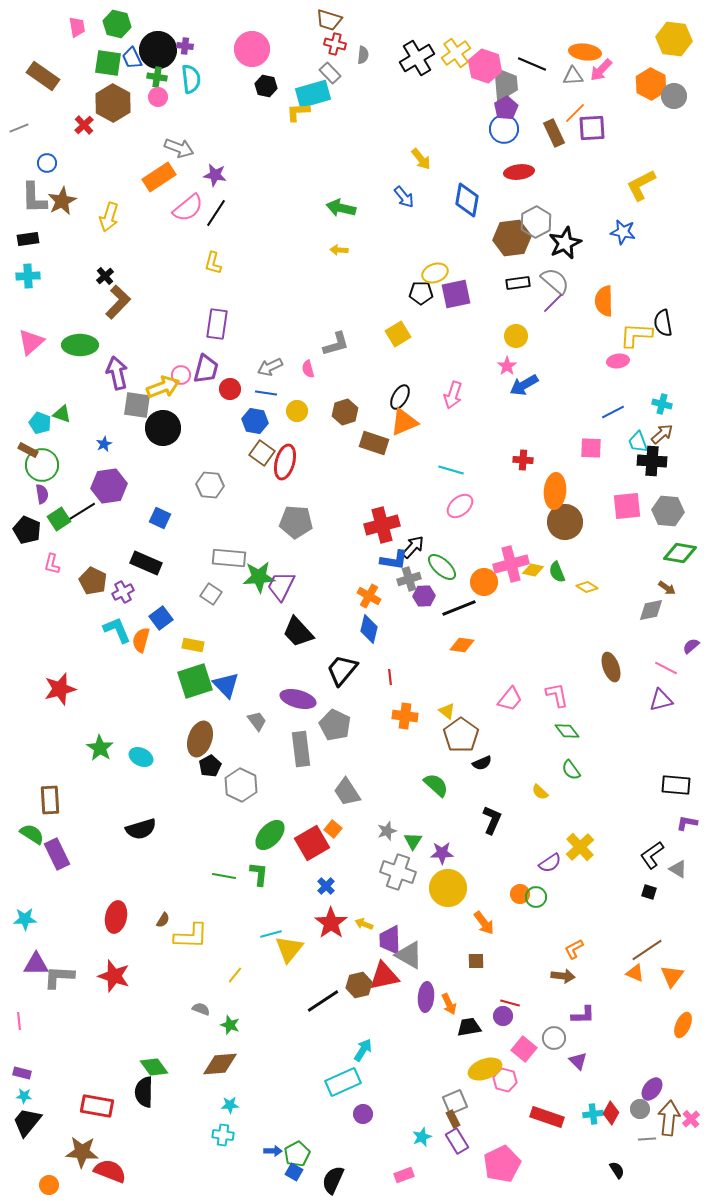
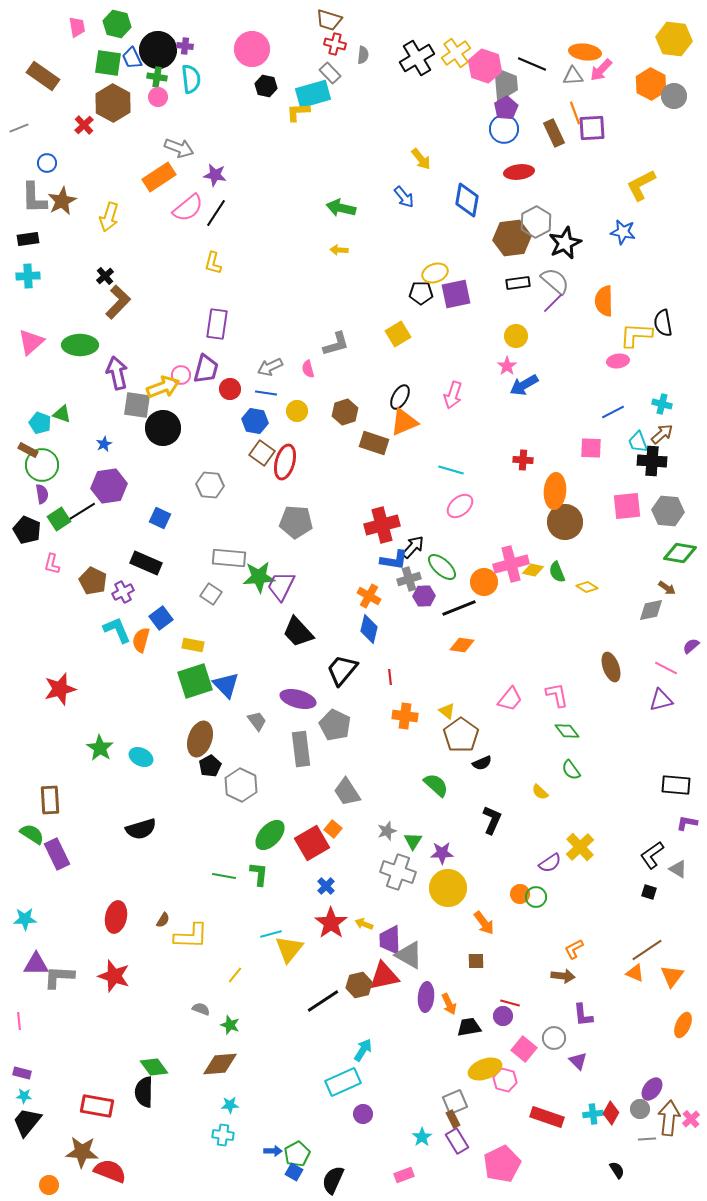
orange line at (575, 113): rotated 65 degrees counterclockwise
purple L-shape at (583, 1015): rotated 85 degrees clockwise
cyan star at (422, 1137): rotated 12 degrees counterclockwise
